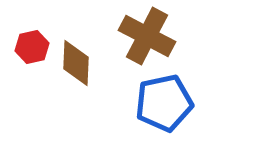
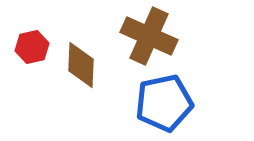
brown cross: moved 2 px right; rotated 4 degrees counterclockwise
brown diamond: moved 5 px right, 2 px down
